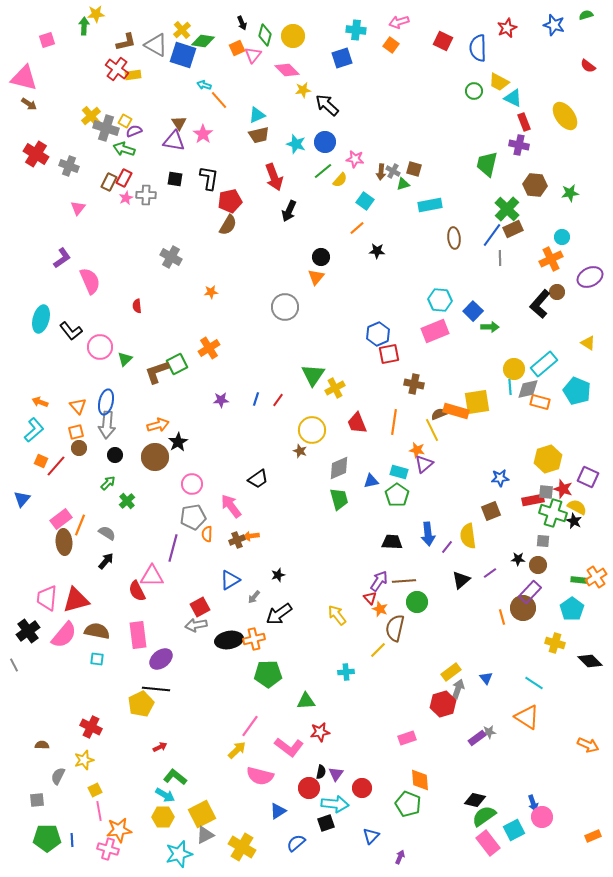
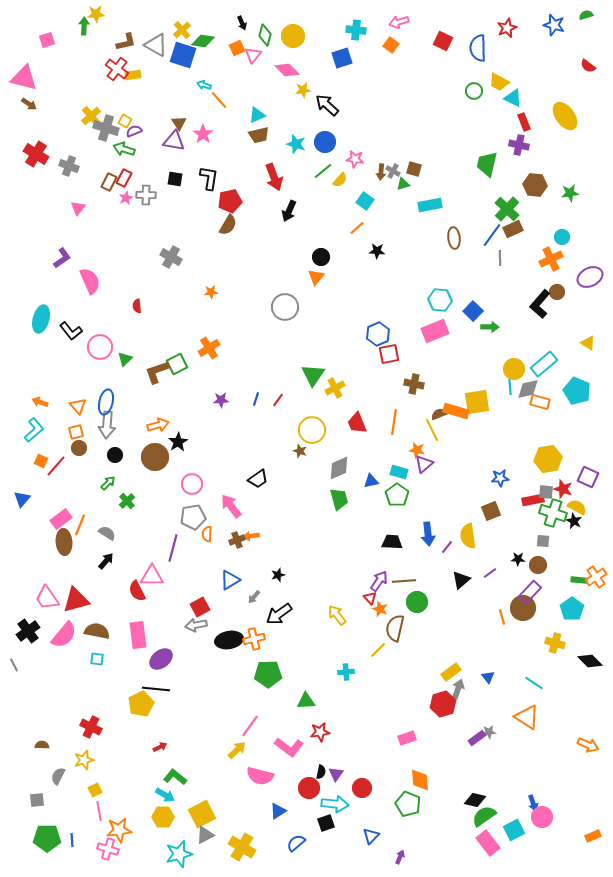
yellow hexagon at (548, 459): rotated 8 degrees clockwise
pink trapezoid at (47, 598): rotated 40 degrees counterclockwise
blue triangle at (486, 678): moved 2 px right, 1 px up
